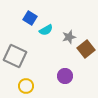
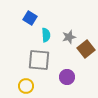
cyan semicircle: moved 5 px down; rotated 64 degrees counterclockwise
gray square: moved 24 px right, 4 px down; rotated 20 degrees counterclockwise
purple circle: moved 2 px right, 1 px down
